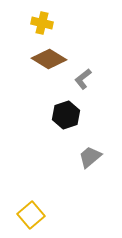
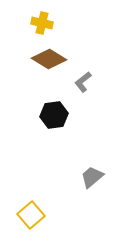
gray L-shape: moved 3 px down
black hexagon: moved 12 px left; rotated 12 degrees clockwise
gray trapezoid: moved 2 px right, 20 px down
